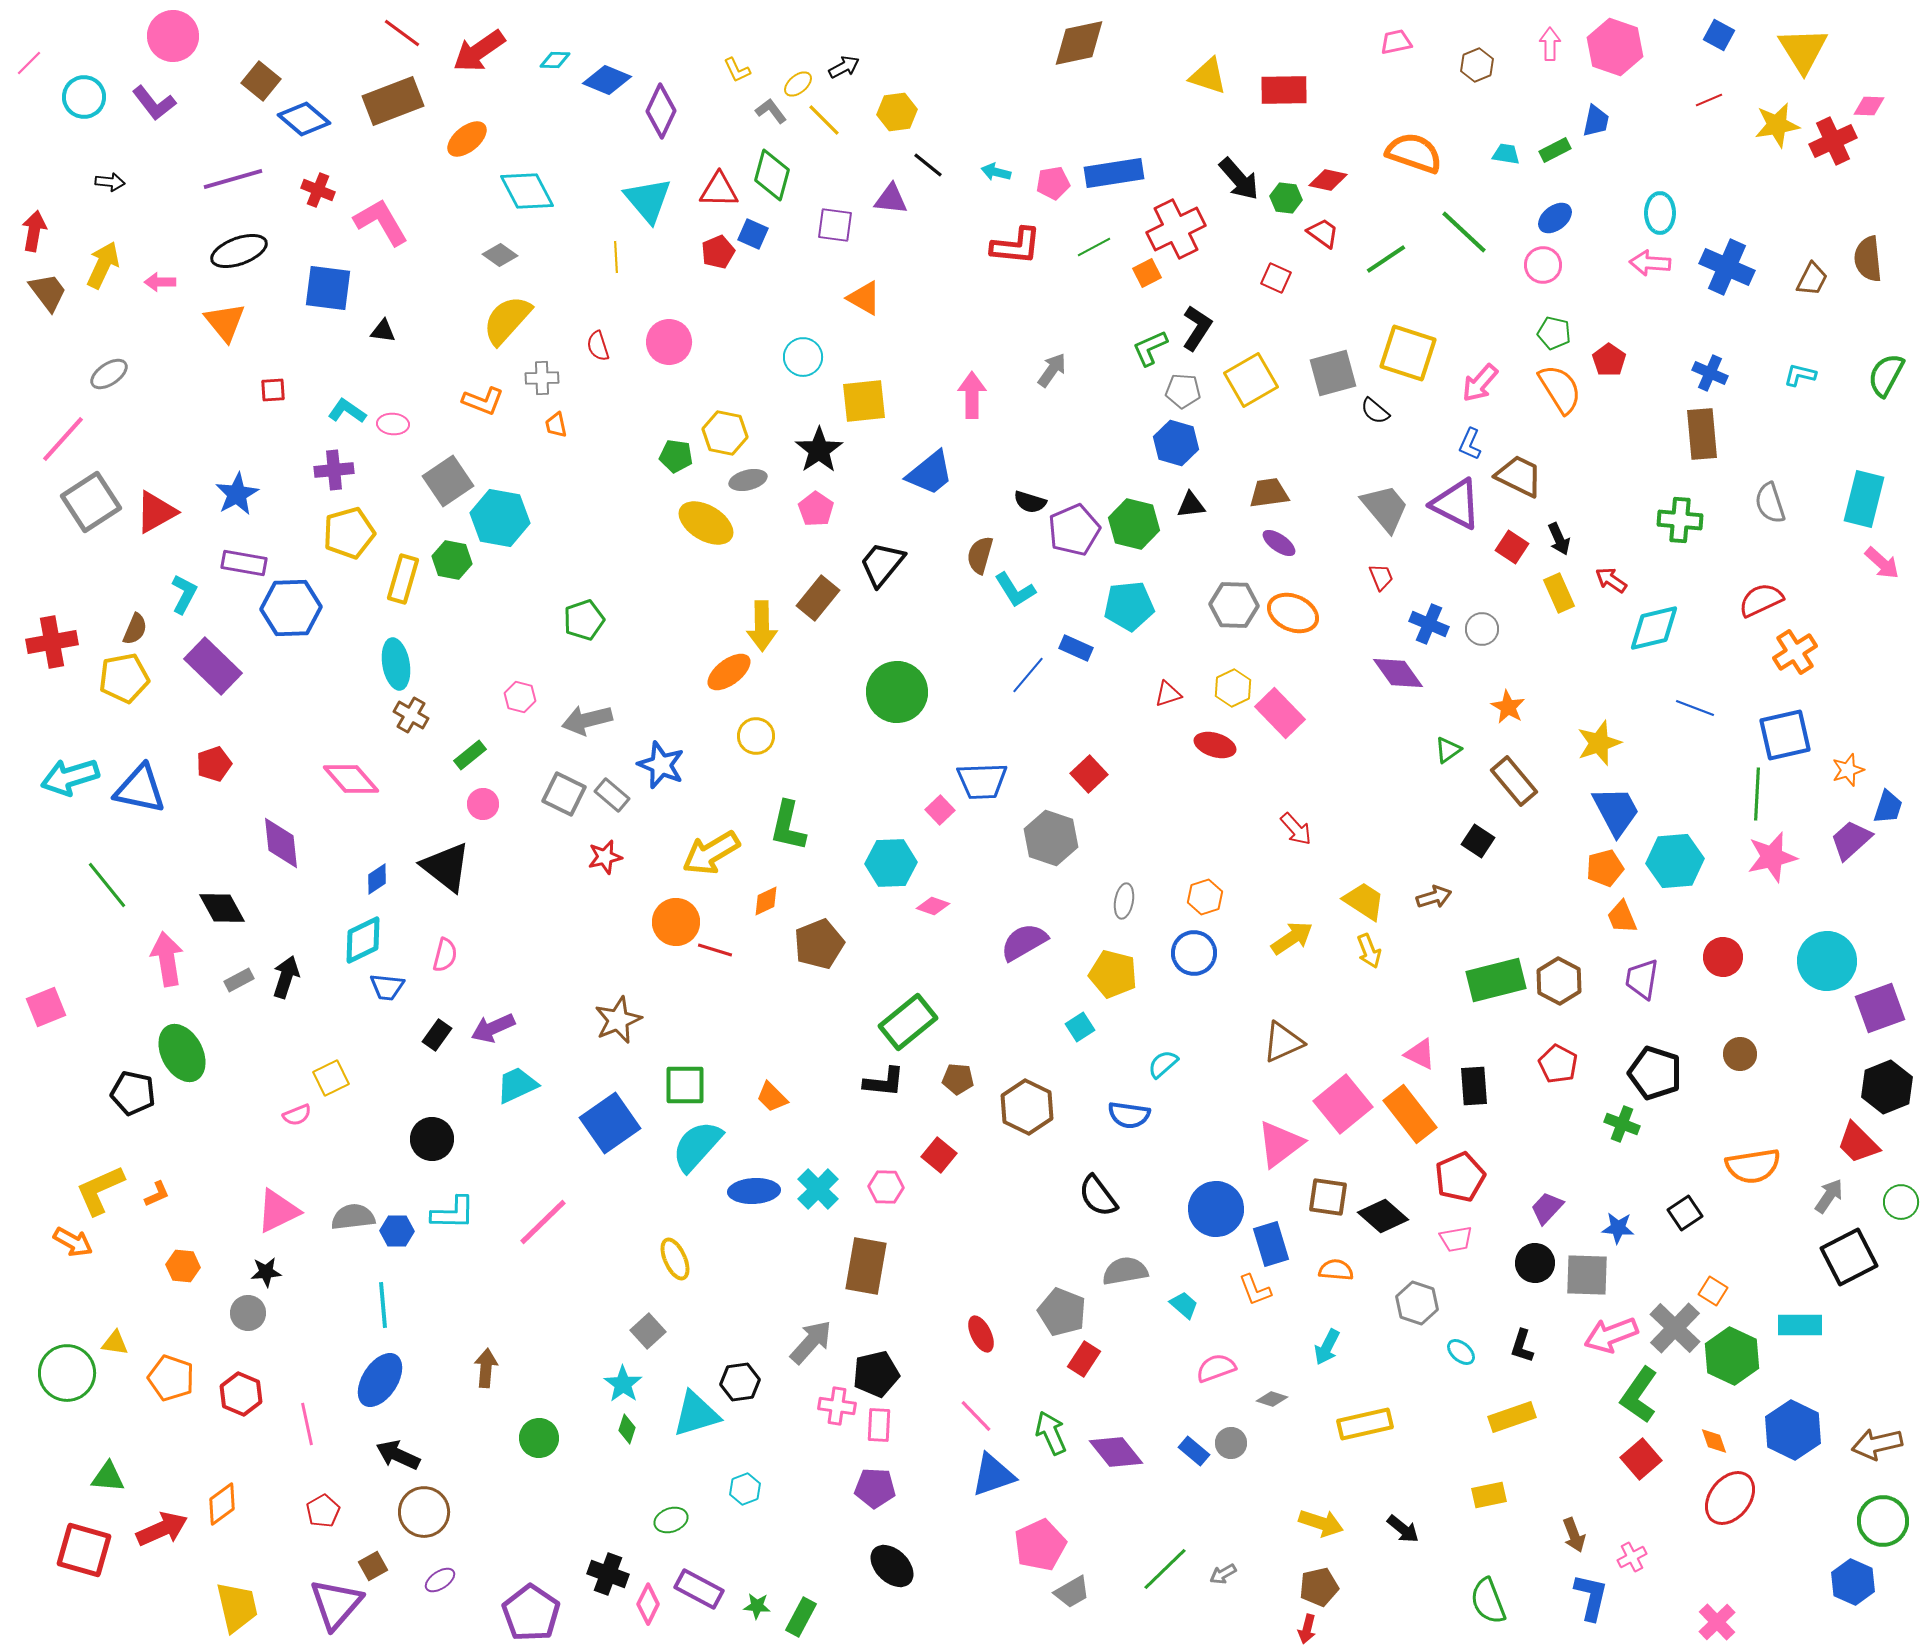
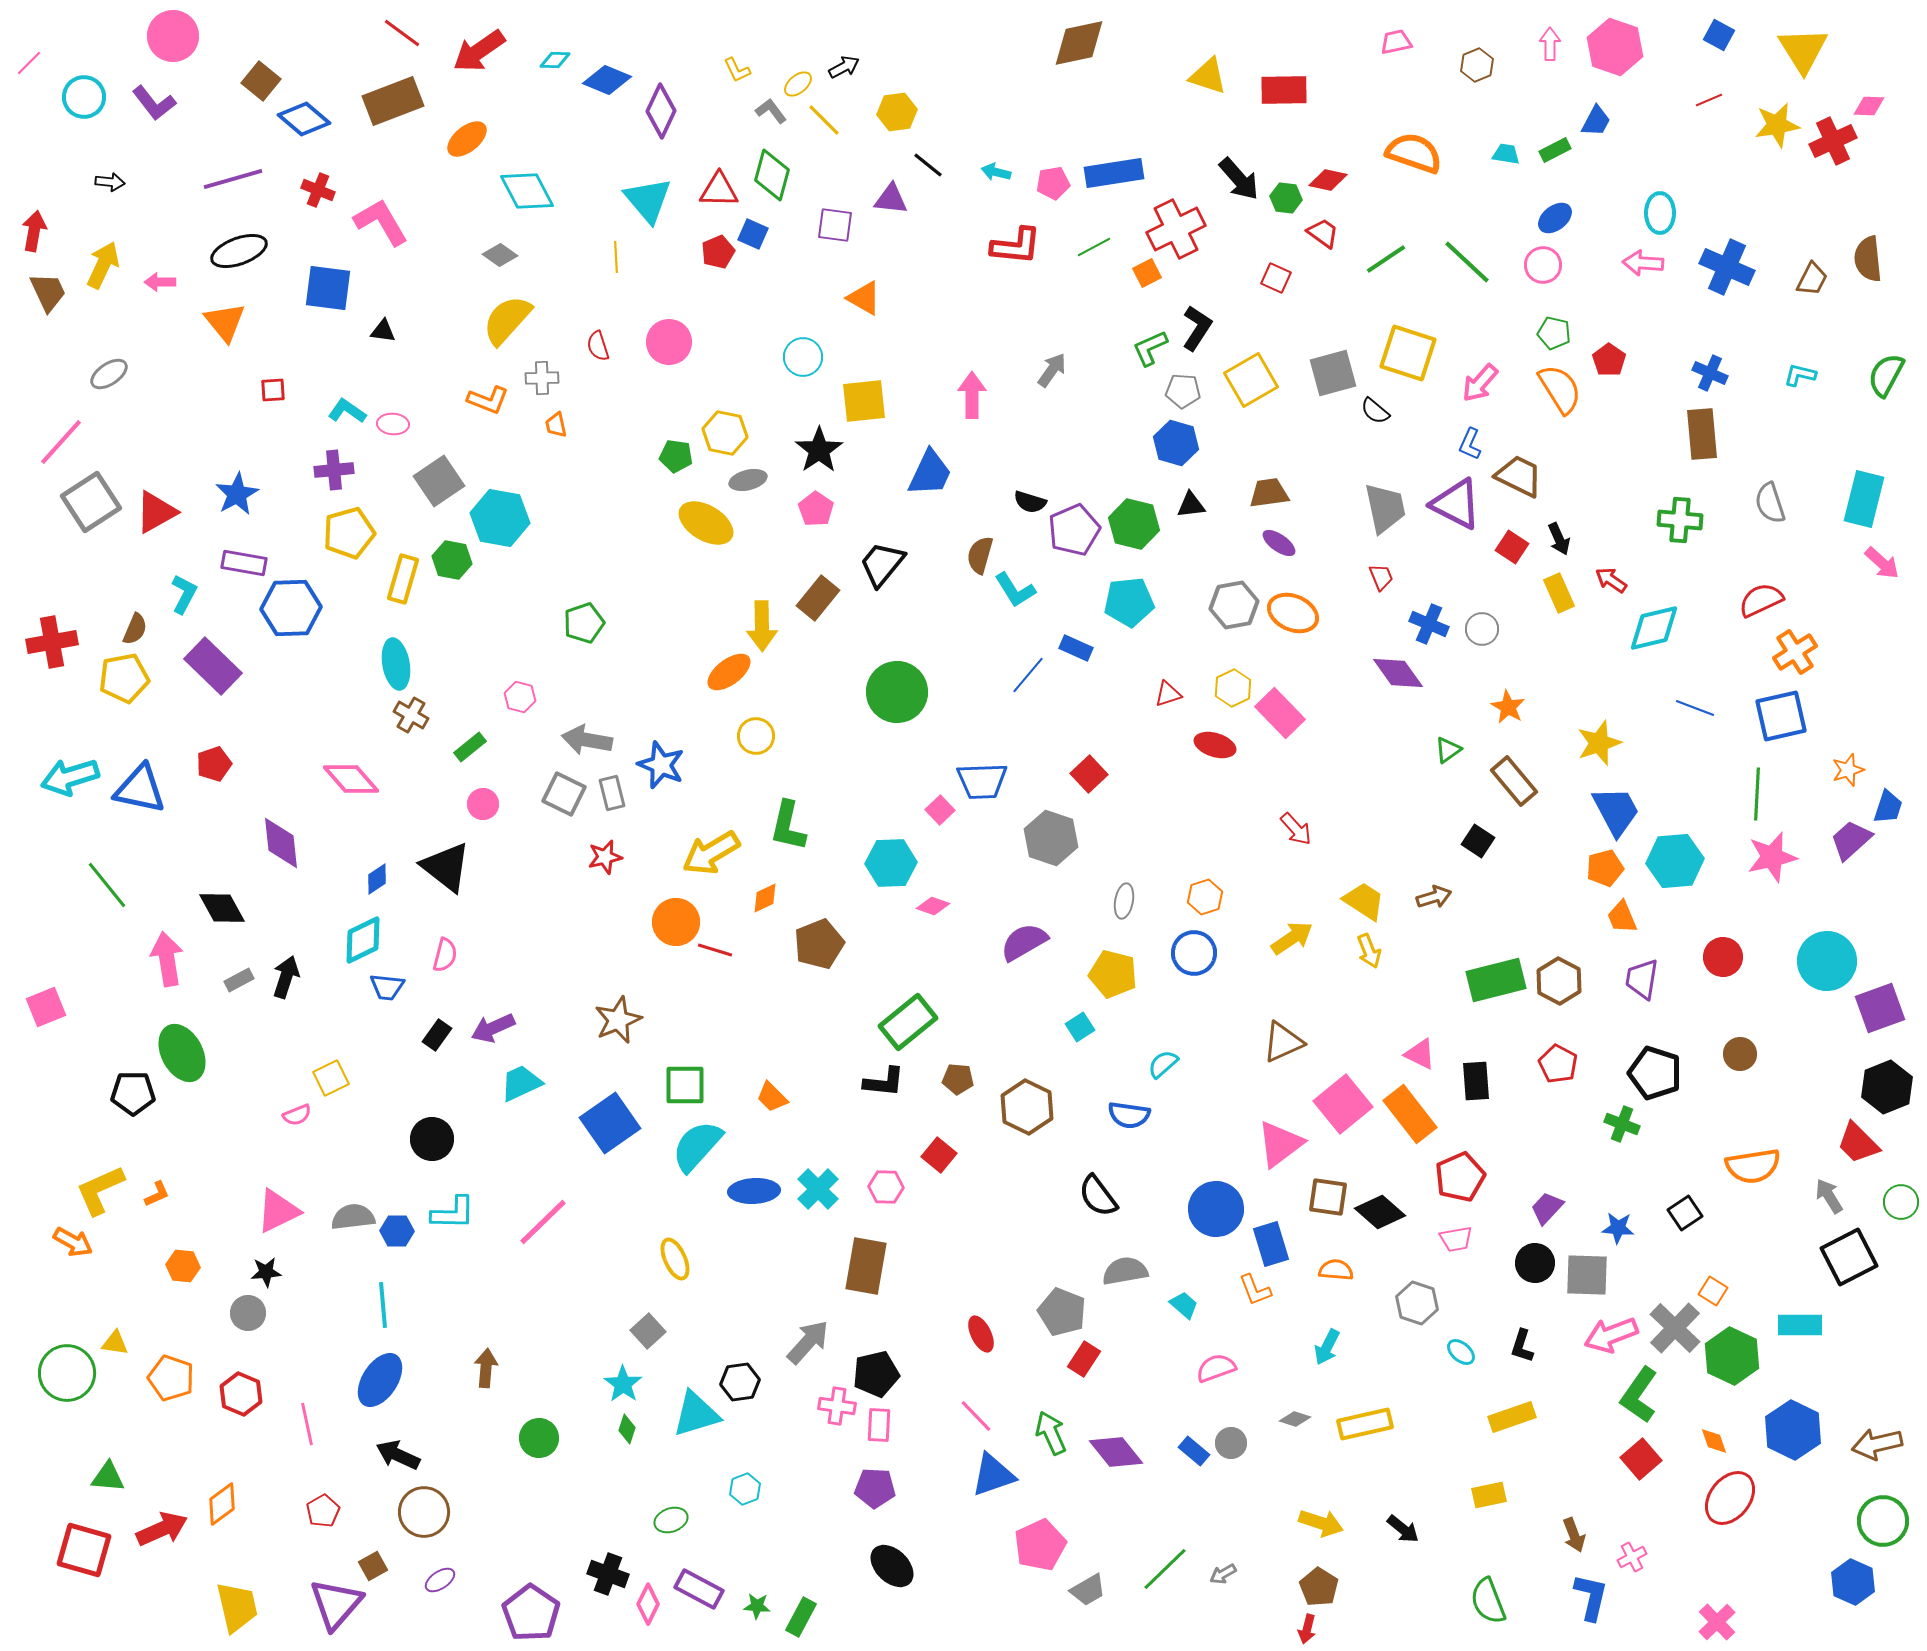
blue trapezoid at (1596, 121): rotated 16 degrees clockwise
green line at (1464, 232): moved 3 px right, 30 px down
pink arrow at (1650, 263): moved 7 px left
brown trapezoid at (48, 292): rotated 12 degrees clockwise
orange L-shape at (483, 401): moved 5 px right, 1 px up
pink line at (63, 439): moved 2 px left, 3 px down
blue trapezoid at (930, 473): rotated 26 degrees counterclockwise
gray square at (448, 481): moved 9 px left
gray trapezoid at (1385, 508): rotated 28 degrees clockwise
gray hexagon at (1234, 605): rotated 12 degrees counterclockwise
cyan pentagon at (1129, 606): moved 4 px up
green pentagon at (584, 620): moved 3 px down
gray arrow at (587, 720): moved 20 px down; rotated 24 degrees clockwise
blue square at (1785, 735): moved 4 px left, 19 px up
green rectangle at (470, 755): moved 8 px up
gray rectangle at (612, 795): moved 2 px up; rotated 36 degrees clockwise
orange diamond at (766, 901): moved 1 px left, 3 px up
cyan trapezoid at (517, 1085): moved 4 px right, 2 px up
black rectangle at (1474, 1086): moved 2 px right, 5 px up
black pentagon at (133, 1093): rotated 12 degrees counterclockwise
gray arrow at (1829, 1196): rotated 66 degrees counterclockwise
black diamond at (1383, 1216): moved 3 px left, 4 px up
gray arrow at (811, 1342): moved 3 px left
gray diamond at (1272, 1399): moved 23 px right, 20 px down
brown pentagon at (1319, 1587): rotated 27 degrees counterclockwise
gray trapezoid at (1072, 1592): moved 16 px right, 2 px up
